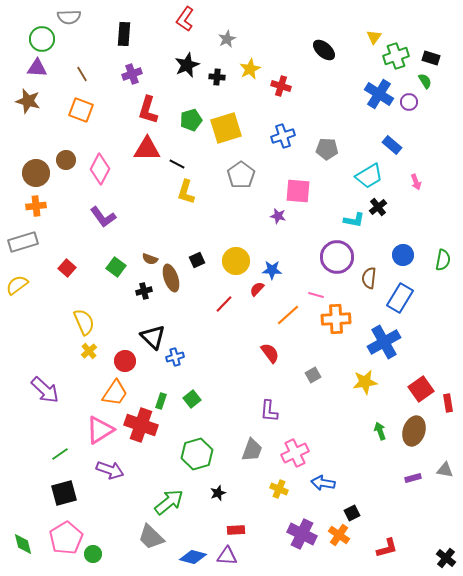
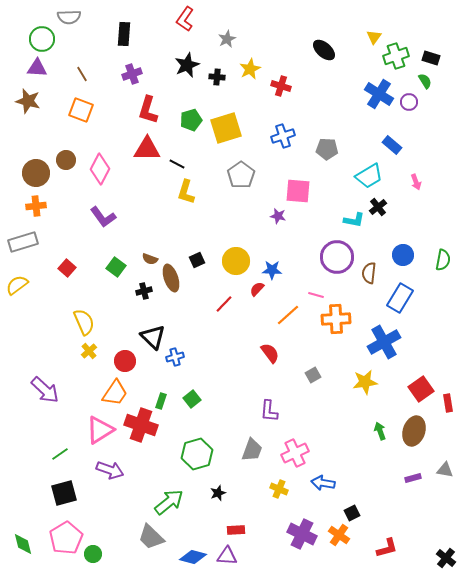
brown semicircle at (369, 278): moved 5 px up
